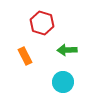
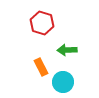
orange rectangle: moved 16 px right, 11 px down
